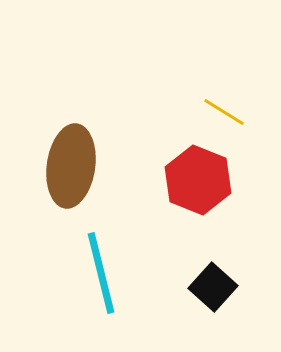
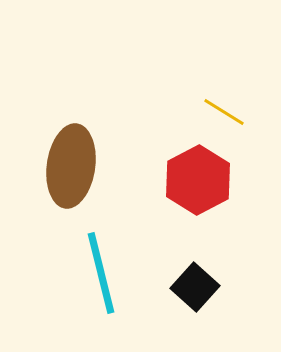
red hexagon: rotated 10 degrees clockwise
black square: moved 18 px left
